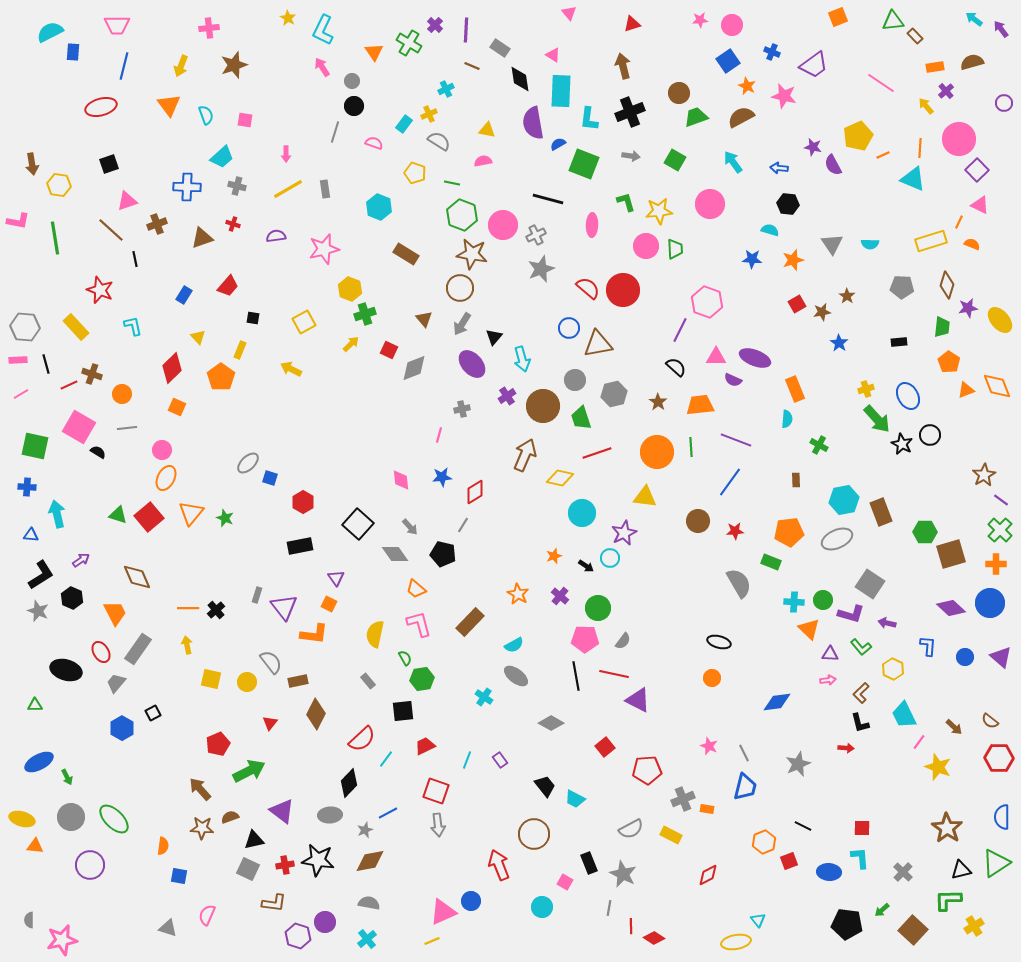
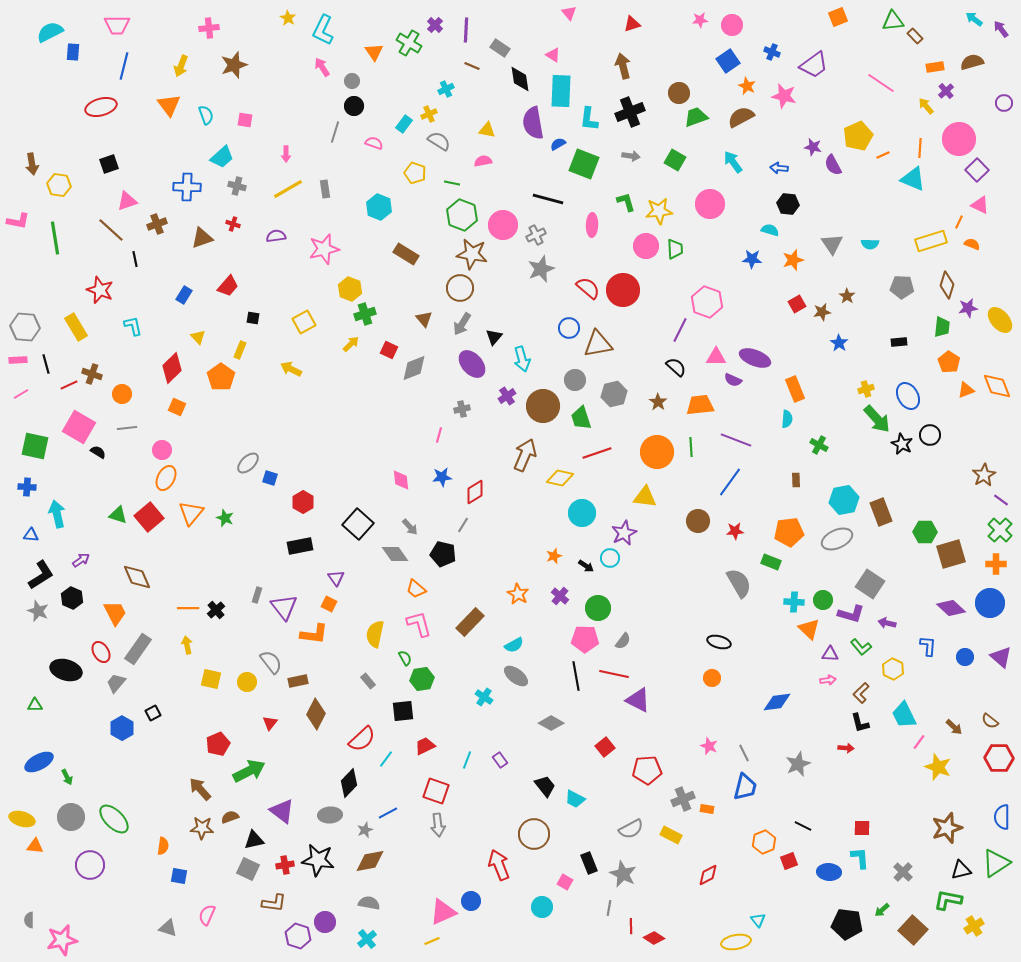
yellow rectangle at (76, 327): rotated 12 degrees clockwise
brown star at (947, 828): rotated 20 degrees clockwise
green L-shape at (948, 900): rotated 12 degrees clockwise
